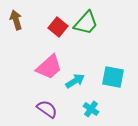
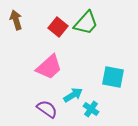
cyan arrow: moved 2 px left, 14 px down
